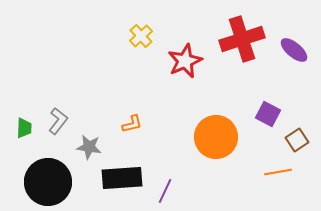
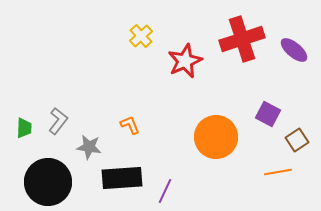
orange L-shape: moved 2 px left, 1 px down; rotated 100 degrees counterclockwise
